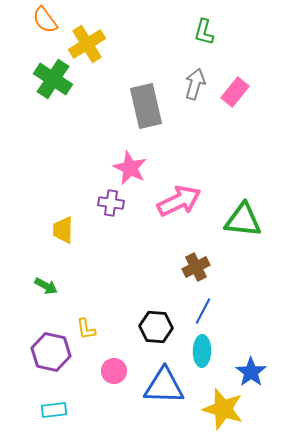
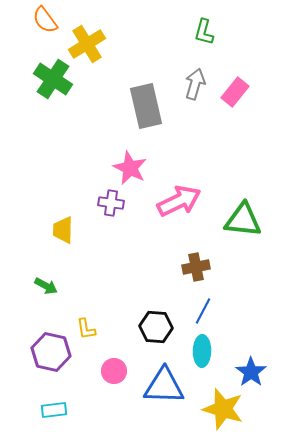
brown cross: rotated 16 degrees clockwise
